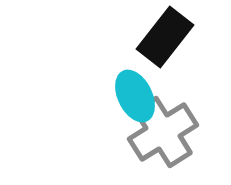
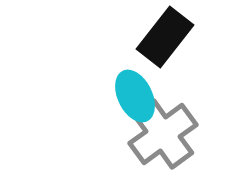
gray cross: moved 2 px down; rotated 4 degrees counterclockwise
